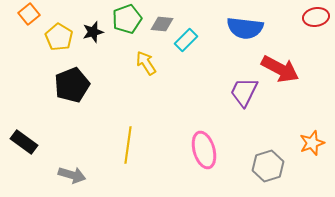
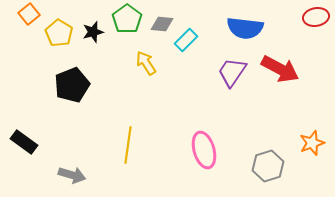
green pentagon: rotated 16 degrees counterclockwise
yellow pentagon: moved 4 px up
purple trapezoid: moved 12 px left, 20 px up; rotated 8 degrees clockwise
